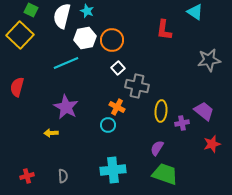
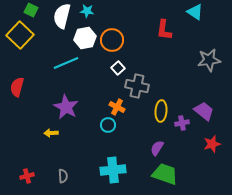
cyan star: rotated 16 degrees counterclockwise
